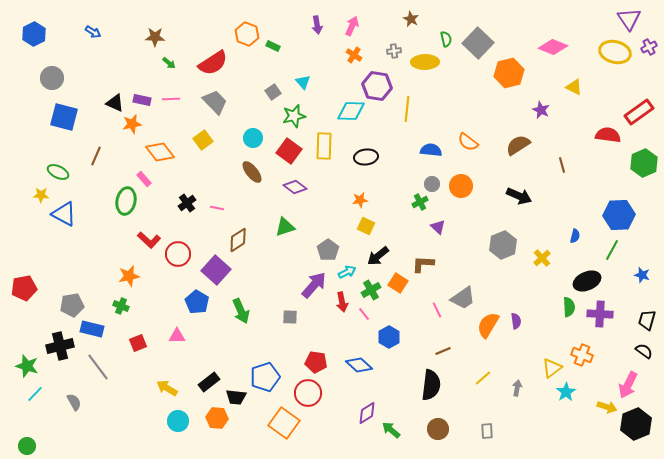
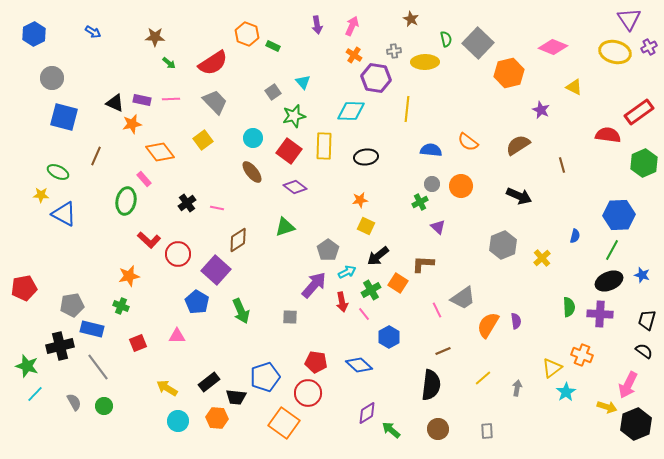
purple hexagon at (377, 86): moved 1 px left, 8 px up
black ellipse at (587, 281): moved 22 px right
green circle at (27, 446): moved 77 px right, 40 px up
